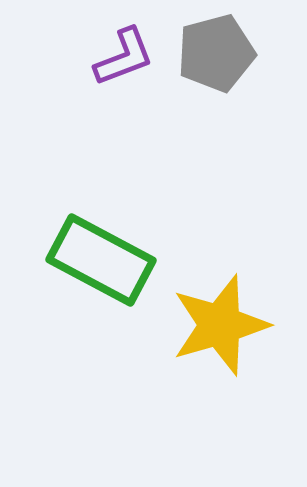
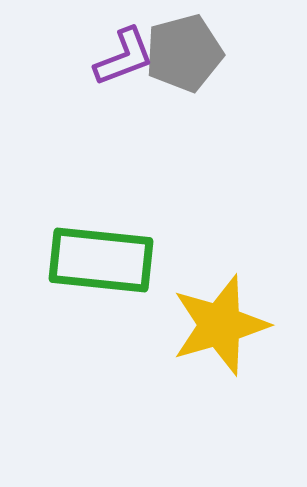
gray pentagon: moved 32 px left
green rectangle: rotated 22 degrees counterclockwise
